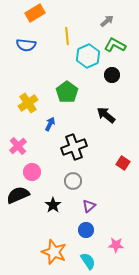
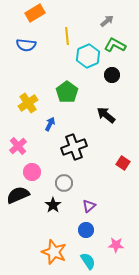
gray circle: moved 9 px left, 2 px down
